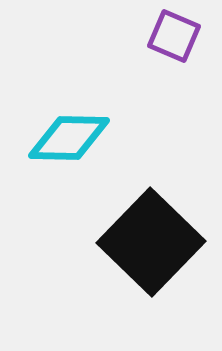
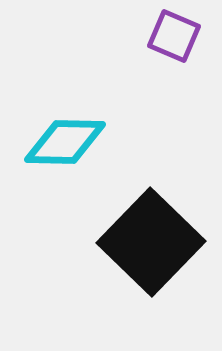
cyan diamond: moved 4 px left, 4 px down
